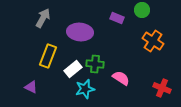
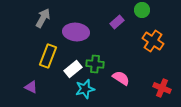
purple rectangle: moved 4 px down; rotated 64 degrees counterclockwise
purple ellipse: moved 4 px left
